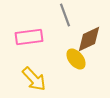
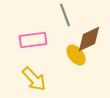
pink rectangle: moved 4 px right, 3 px down
yellow ellipse: moved 4 px up
